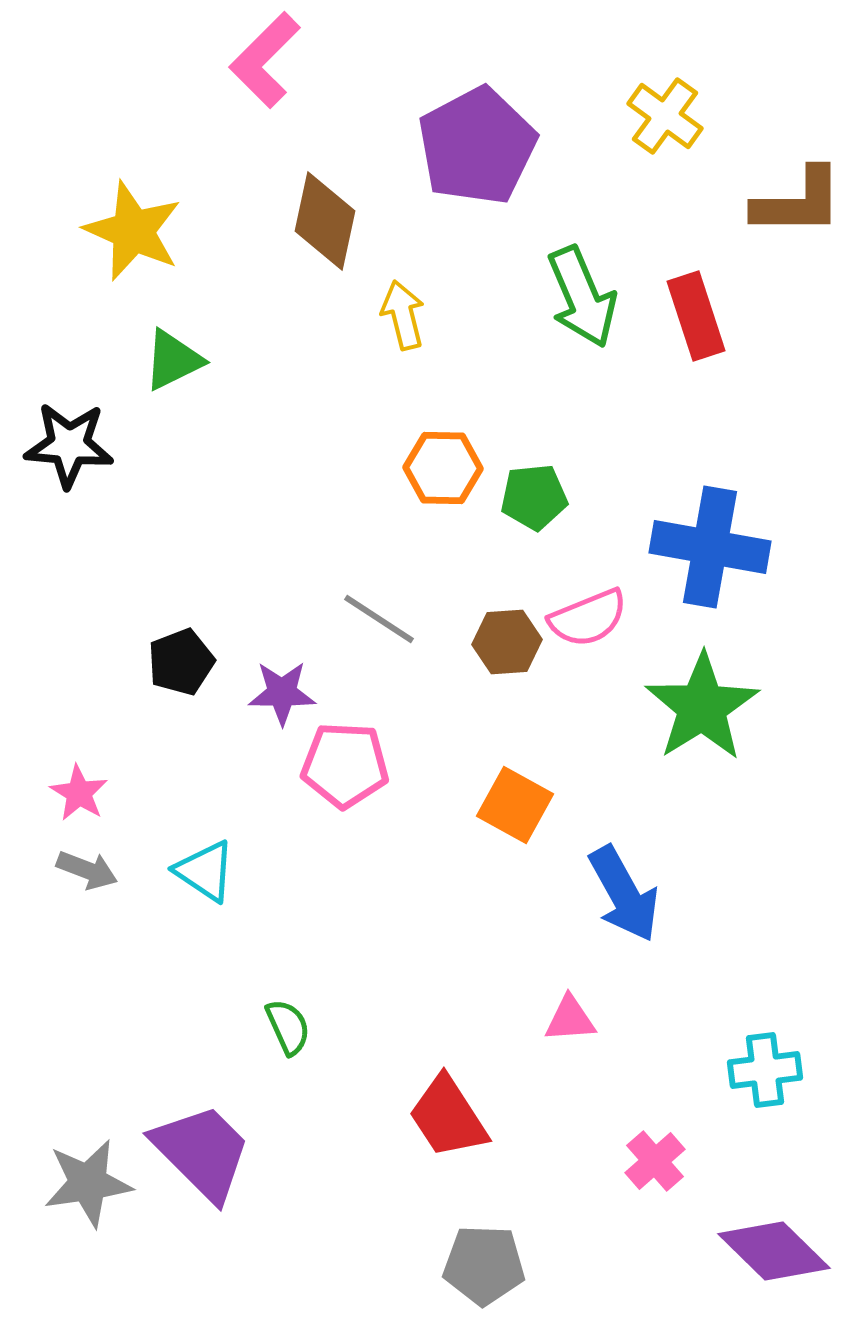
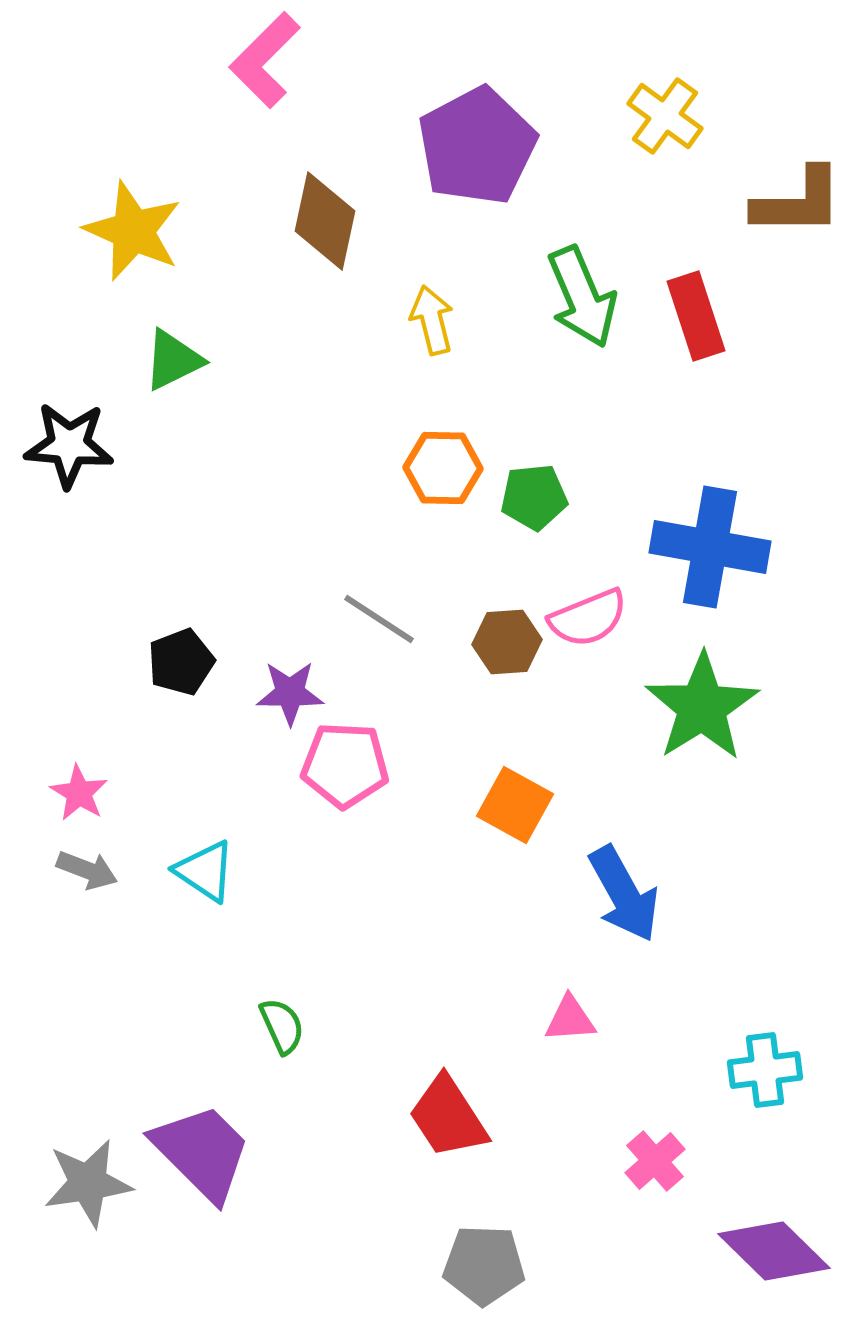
yellow arrow: moved 29 px right, 5 px down
purple star: moved 8 px right
green semicircle: moved 6 px left, 1 px up
